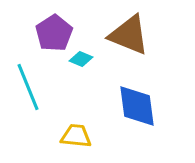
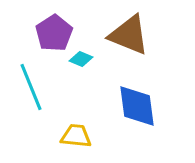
cyan line: moved 3 px right
